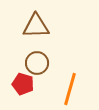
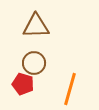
brown circle: moved 3 px left
